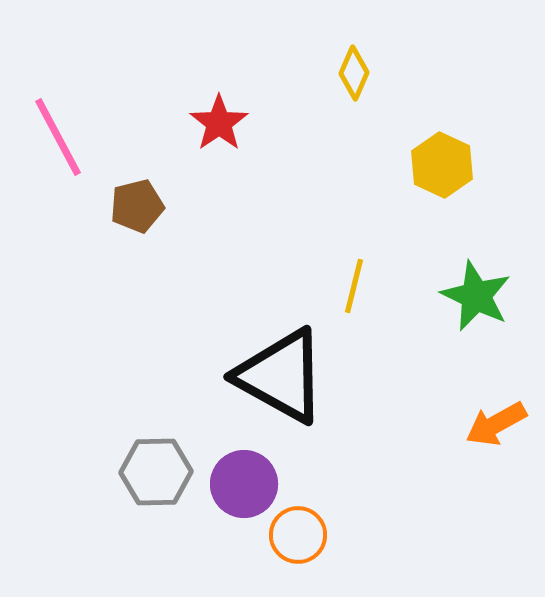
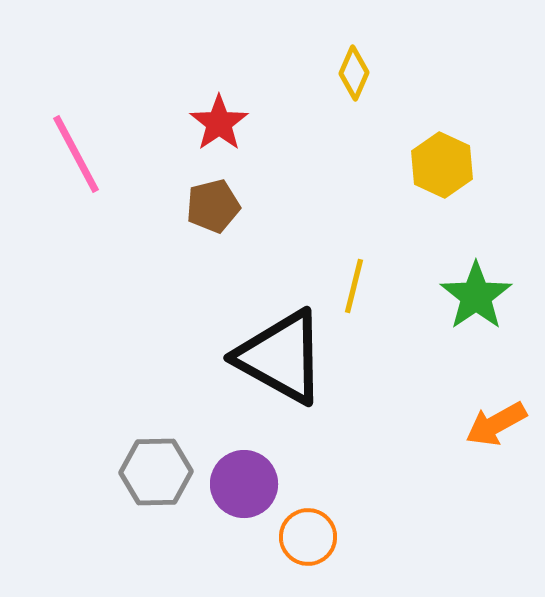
pink line: moved 18 px right, 17 px down
brown pentagon: moved 76 px right
green star: rotated 12 degrees clockwise
black triangle: moved 19 px up
orange circle: moved 10 px right, 2 px down
